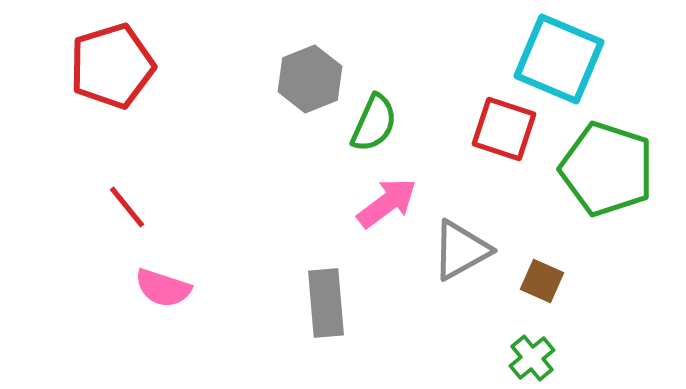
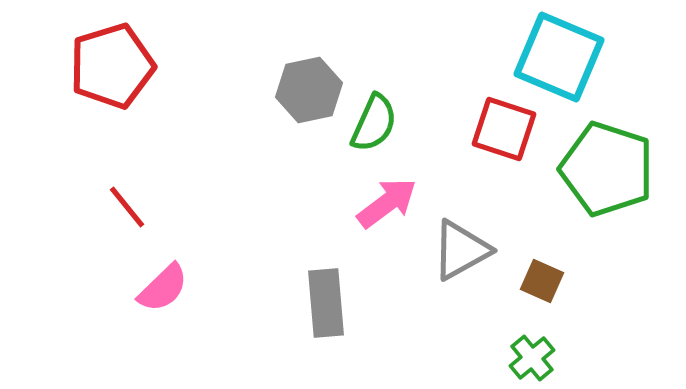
cyan square: moved 2 px up
gray hexagon: moved 1 px left, 11 px down; rotated 10 degrees clockwise
pink semicircle: rotated 62 degrees counterclockwise
